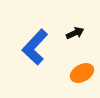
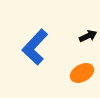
black arrow: moved 13 px right, 3 px down
